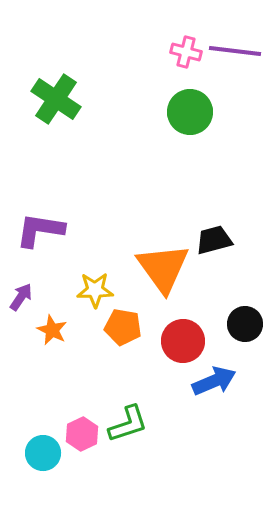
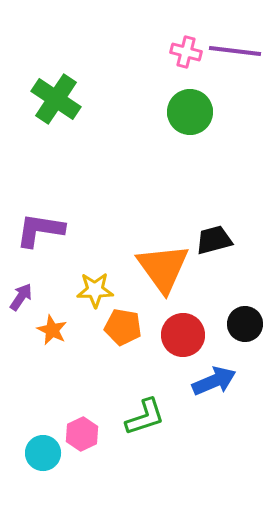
red circle: moved 6 px up
green L-shape: moved 17 px right, 7 px up
